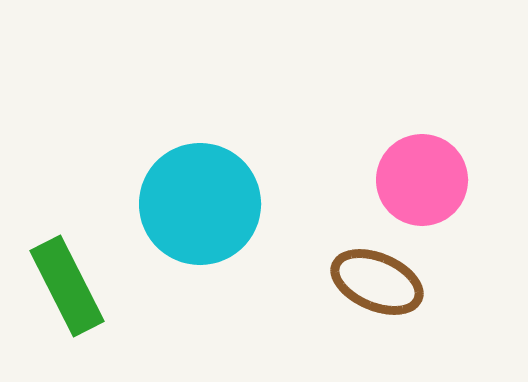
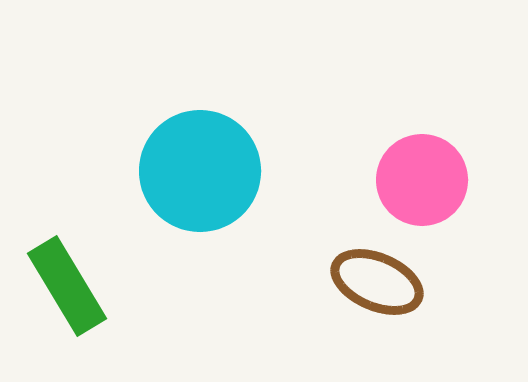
cyan circle: moved 33 px up
green rectangle: rotated 4 degrees counterclockwise
